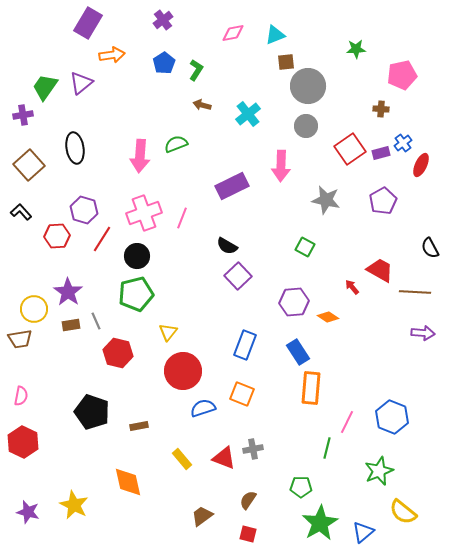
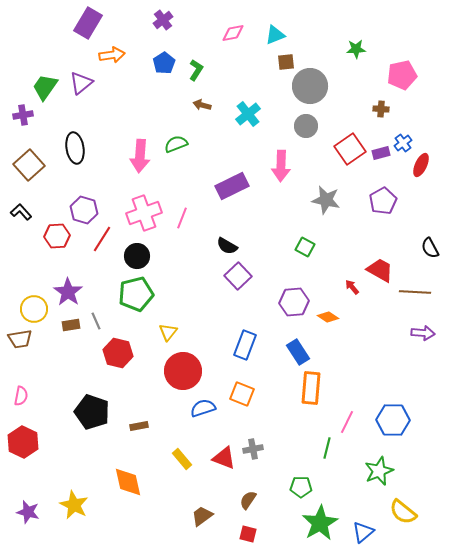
gray circle at (308, 86): moved 2 px right
blue hexagon at (392, 417): moved 1 px right, 3 px down; rotated 20 degrees counterclockwise
